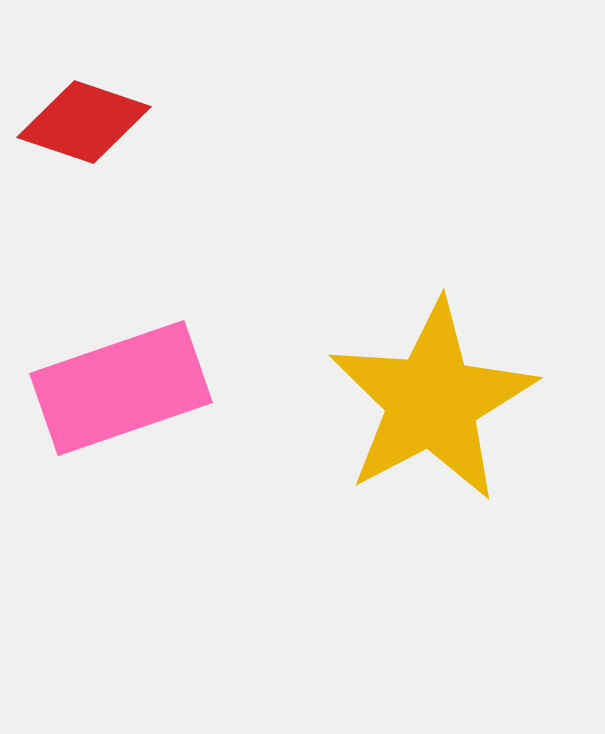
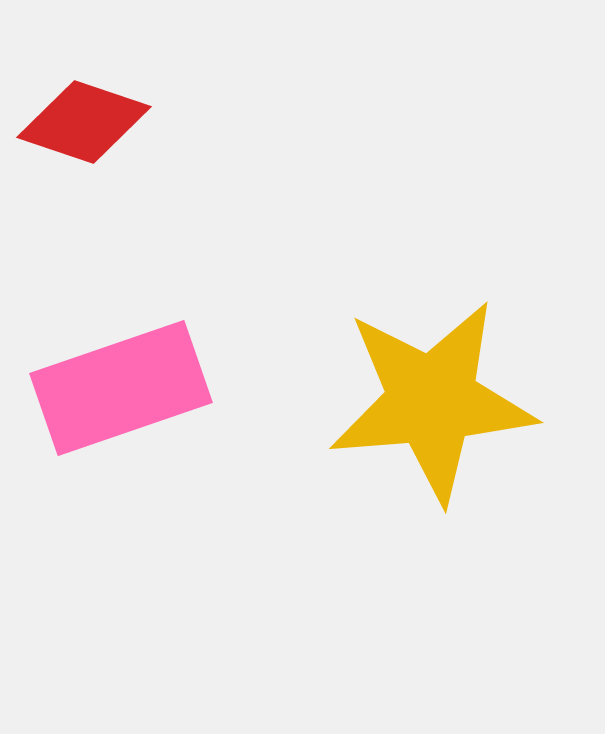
yellow star: rotated 23 degrees clockwise
